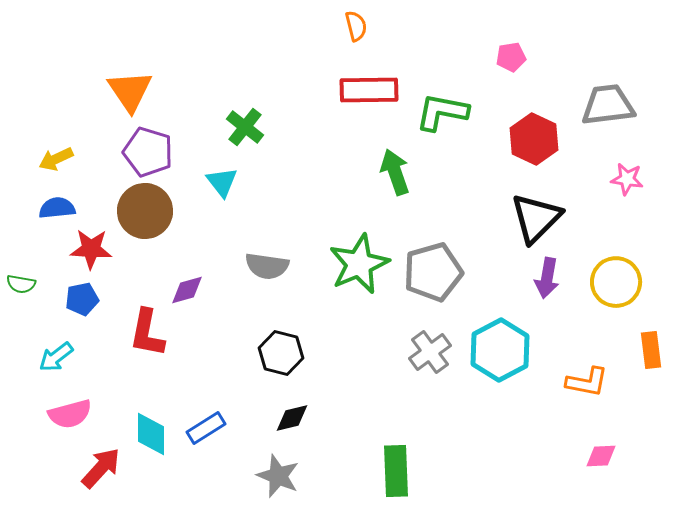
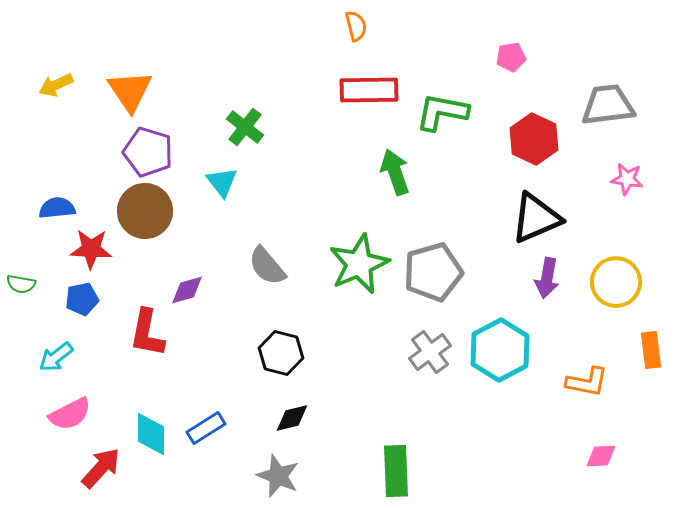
yellow arrow: moved 74 px up
black triangle: rotated 22 degrees clockwise
gray semicircle: rotated 42 degrees clockwise
pink semicircle: rotated 12 degrees counterclockwise
